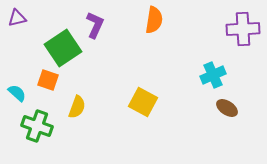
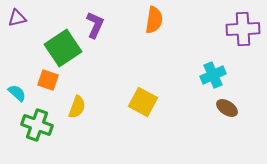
green cross: moved 1 px up
